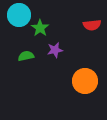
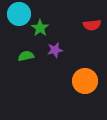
cyan circle: moved 1 px up
